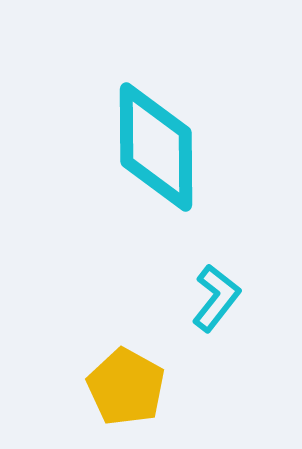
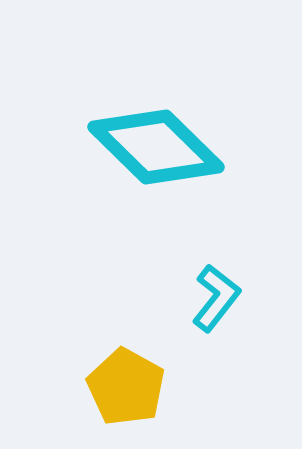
cyan diamond: rotated 45 degrees counterclockwise
